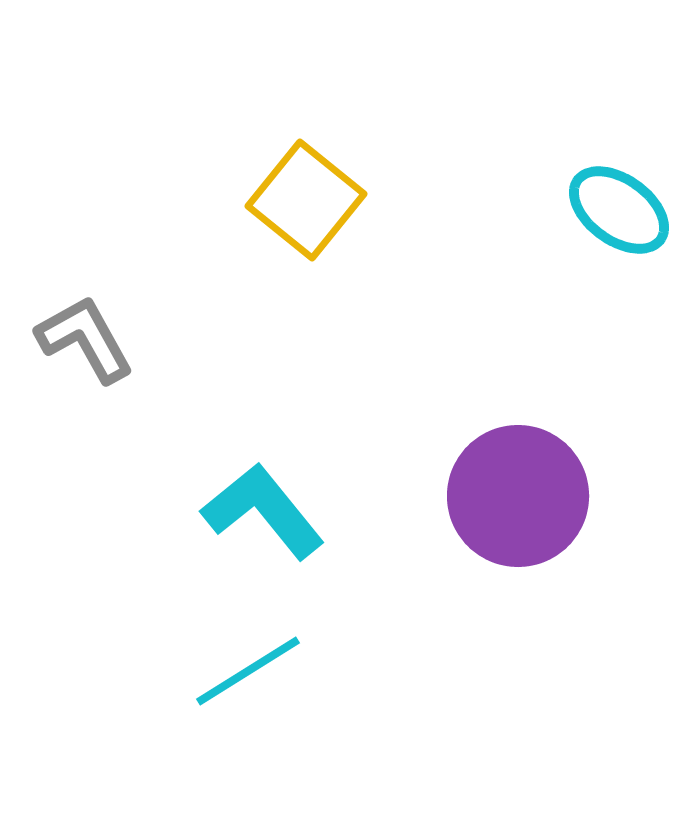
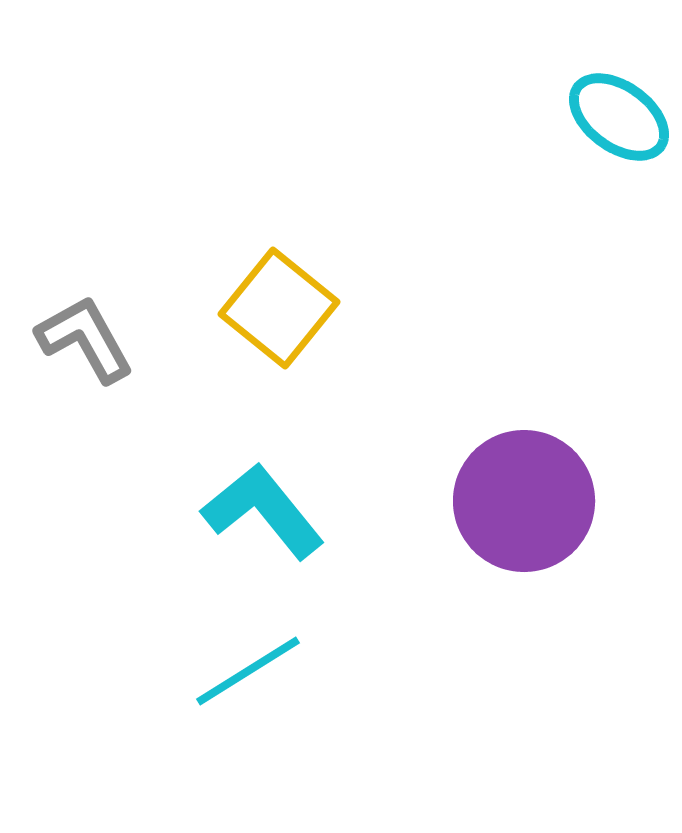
yellow square: moved 27 px left, 108 px down
cyan ellipse: moved 93 px up
purple circle: moved 6 px right, 5 px down
